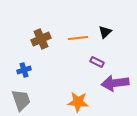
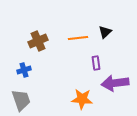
brown cross: moved 3 px left, 2 px down
purple rectangle: moved 1 px left, 1 px down; rotated 56 degrees clockwise
orange star: moved 4 px right, 3 px up
